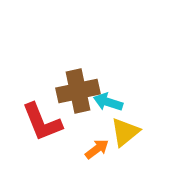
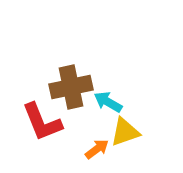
brown cross: moved 7 px left, 4 px up
cyan arrow: rotated 12 degrees clockwise
yellow triangle: rotated 20 degrees clockwise
